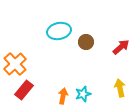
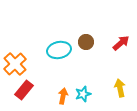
cyan ellipse: moved 19 px down
red arrow: moved 4 px up
